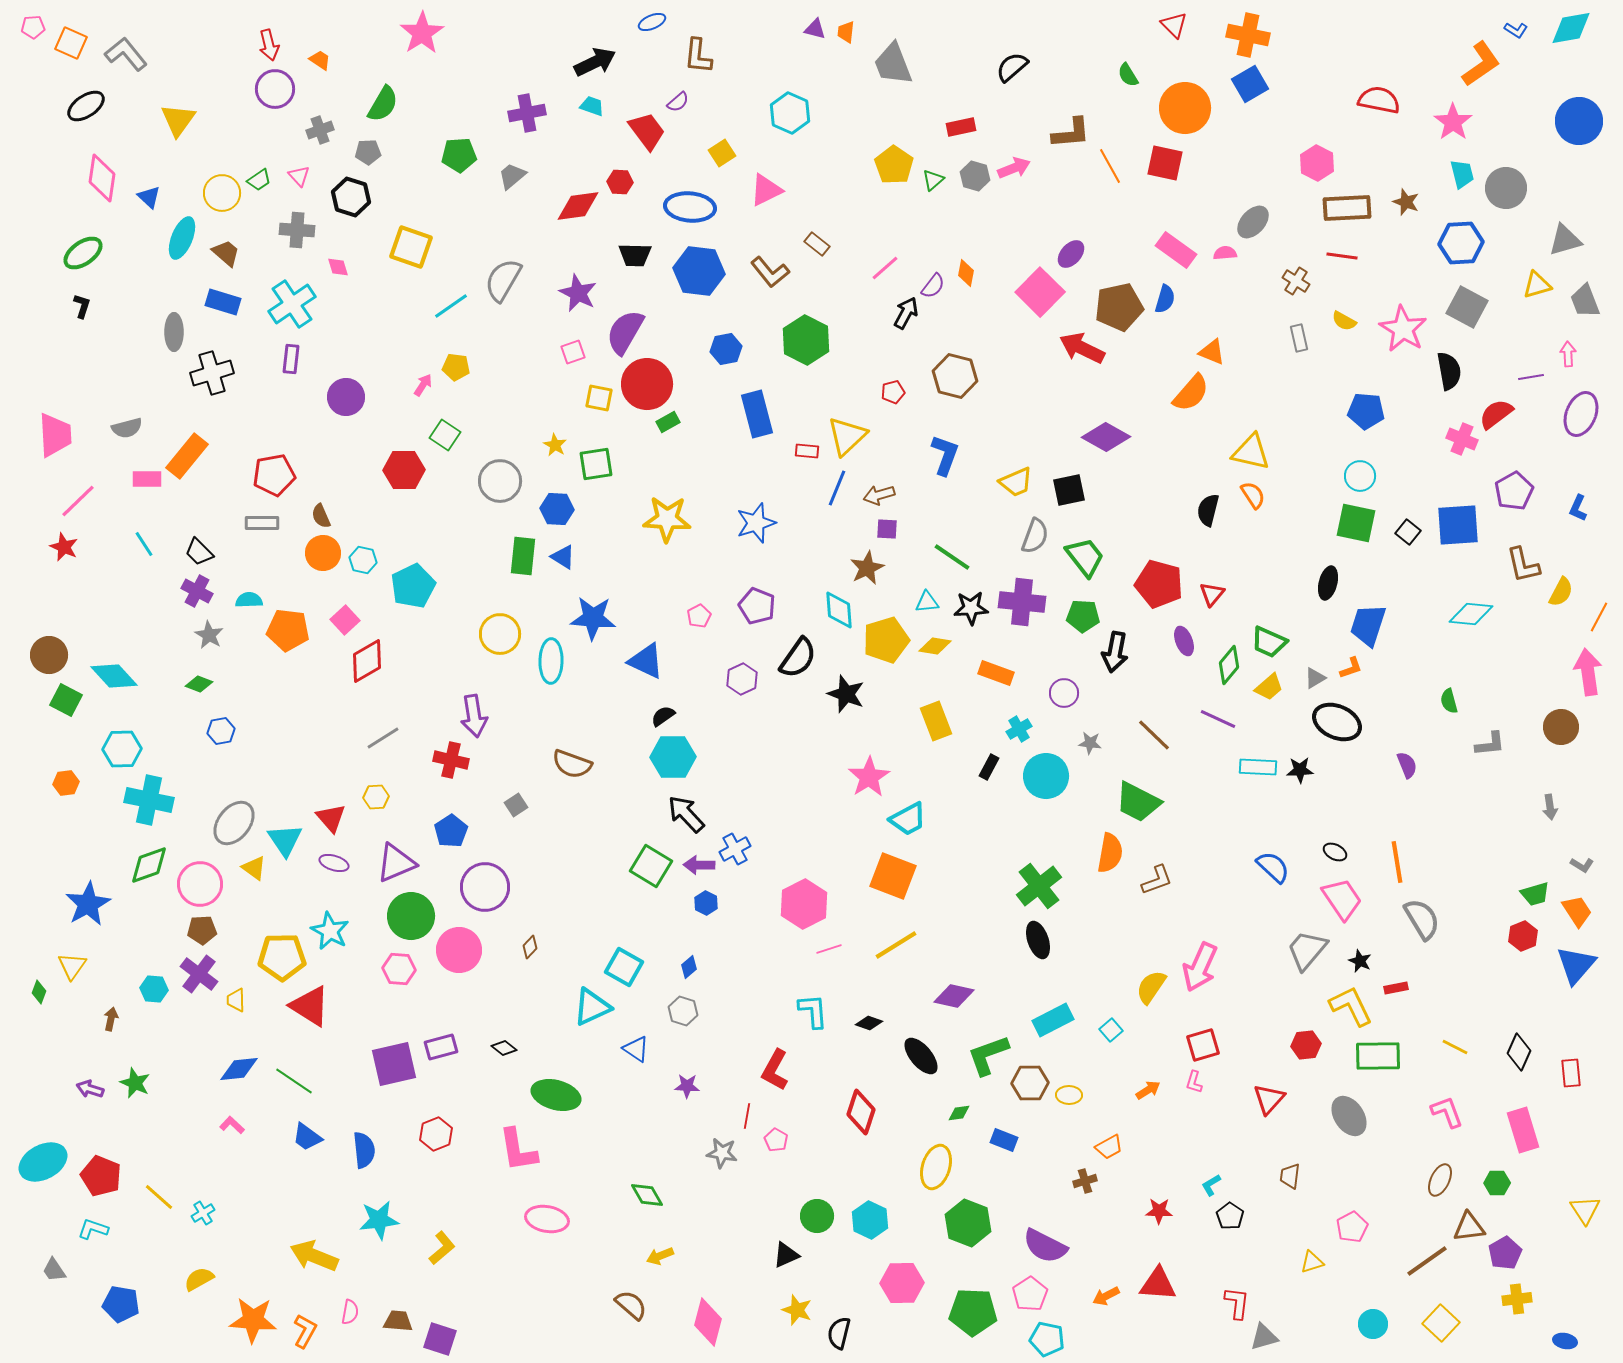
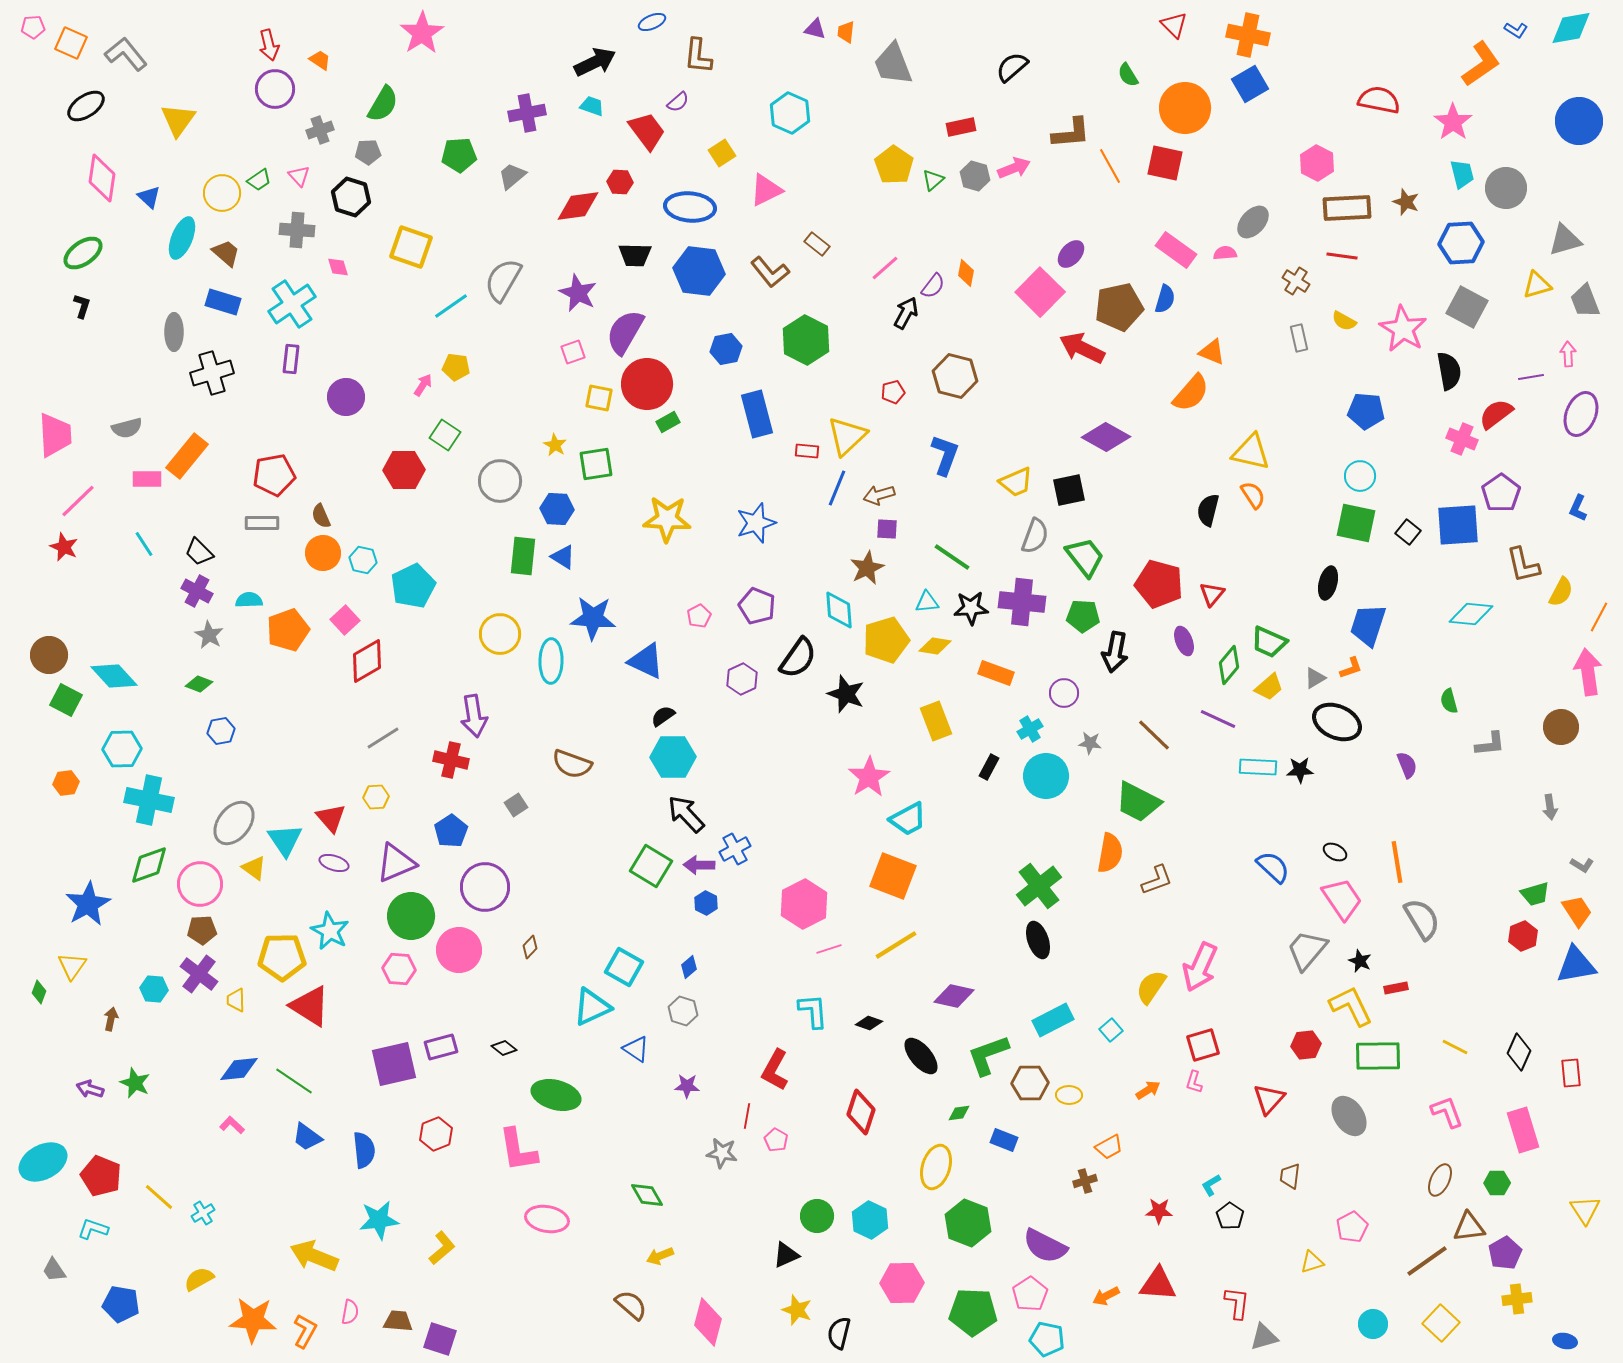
purple pentagon at (1514, 491): moved 13 px left, 2 px down; rotated 6 degrees counterclockwise
orange pentagon at (288, 630): rotated 27 degrees counterclockwise
cyan cross at (1019, 729): moved 11 px right
blue triangle at (1576, 965): rotated 39 degrees clockwise
